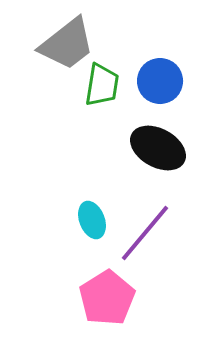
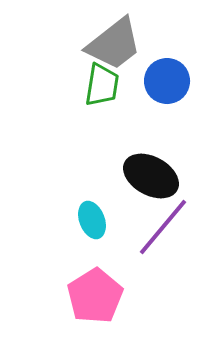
gray trapezoid: moved 47 px right
blue circle: moved 7 px right
black ellipse: moved 7 px left, 28 px down
purple line: moved 18 px right, 6 px up
pink pentagon: moved 12 px left, 2 px up
